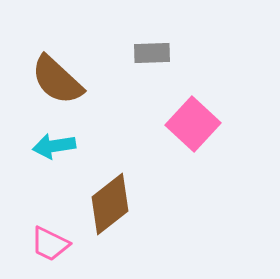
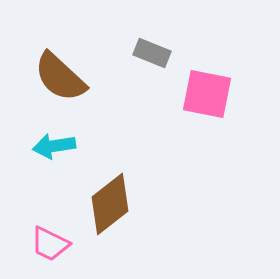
gray rectangle: rotated 24 degrees clockwise
brown semicircle: moved 3 px right, 3 px up
pink square: moved 14 px right, 30 px up; rotated 32 degrees counterclockwise
